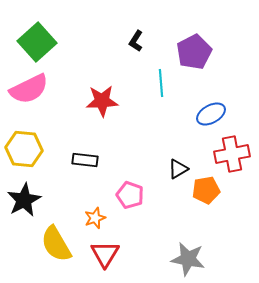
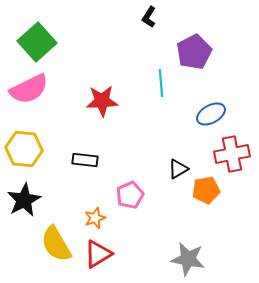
black L-shape: moved 13 px right, 24 px up
pink pentagon: rotated 28 degrees clockwise
red triangle: moved 7 px left; rotated 28 degrees clockwise
